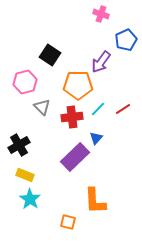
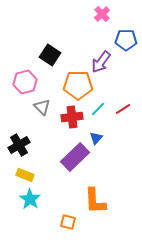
pink cross: moved 1 px right; rotated 28 degrees clockwise
blue pentagon: rotated 25 degrees clockwise
